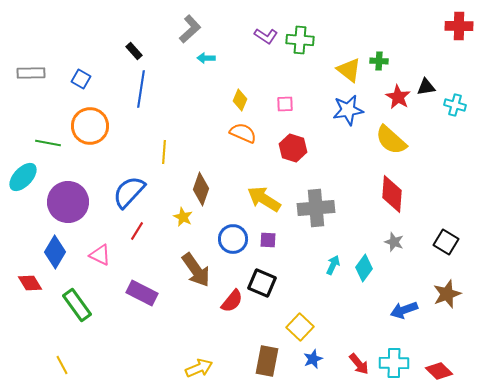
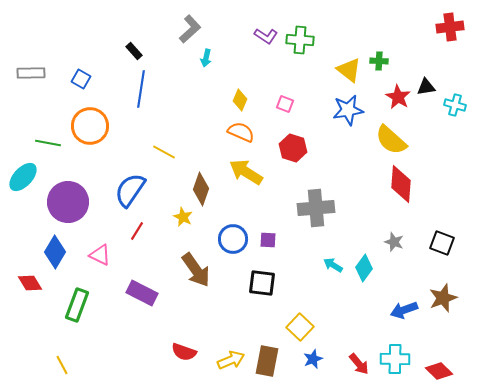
red cross at (459, 26): moved 9 px left, 1 px down; rotated 8 degrees counterclockwise
cyan arrow at (206, 58): rotated 78 degrees counterclockwise
pink square at (285, 104): rotated 24 degrees clockwise
orange semicircle at (243, 133): moved 2 px left, 1 px up
yellow line at (164, 152): rotated 65 degrees counterclockwise
blue semicircle at (129, 192): moved 1 px right, 2 px up; rotated 9 degrees counterclockwise
red diamond at (392, 194): moved 9 px right, 10 px up
yellow arrow at (264, 199): moved 18 px left, 27 px up
black square at (446, 242): moved 4 px left, 1 px down; rotated 10 degrees counterclockwise
cyan arrow at (333, 265): rotated 84 degrees counterclockwise
black square at (262, 283): rotated 16 degrees counterclockwise
brown star at (447, 294): moved 4 px left, 4 px down
red semicircle at (232, 301): moved 48 px left, 51 px down; rotated 70 degrees clockwise
green rectangle at (77, 305): rotated 56 degrees clockwise
cyan cross at (394, 363): moved 1 px right, 4 px up
yellow arrow at (199, 368): moved 32 px right, 8 px up
